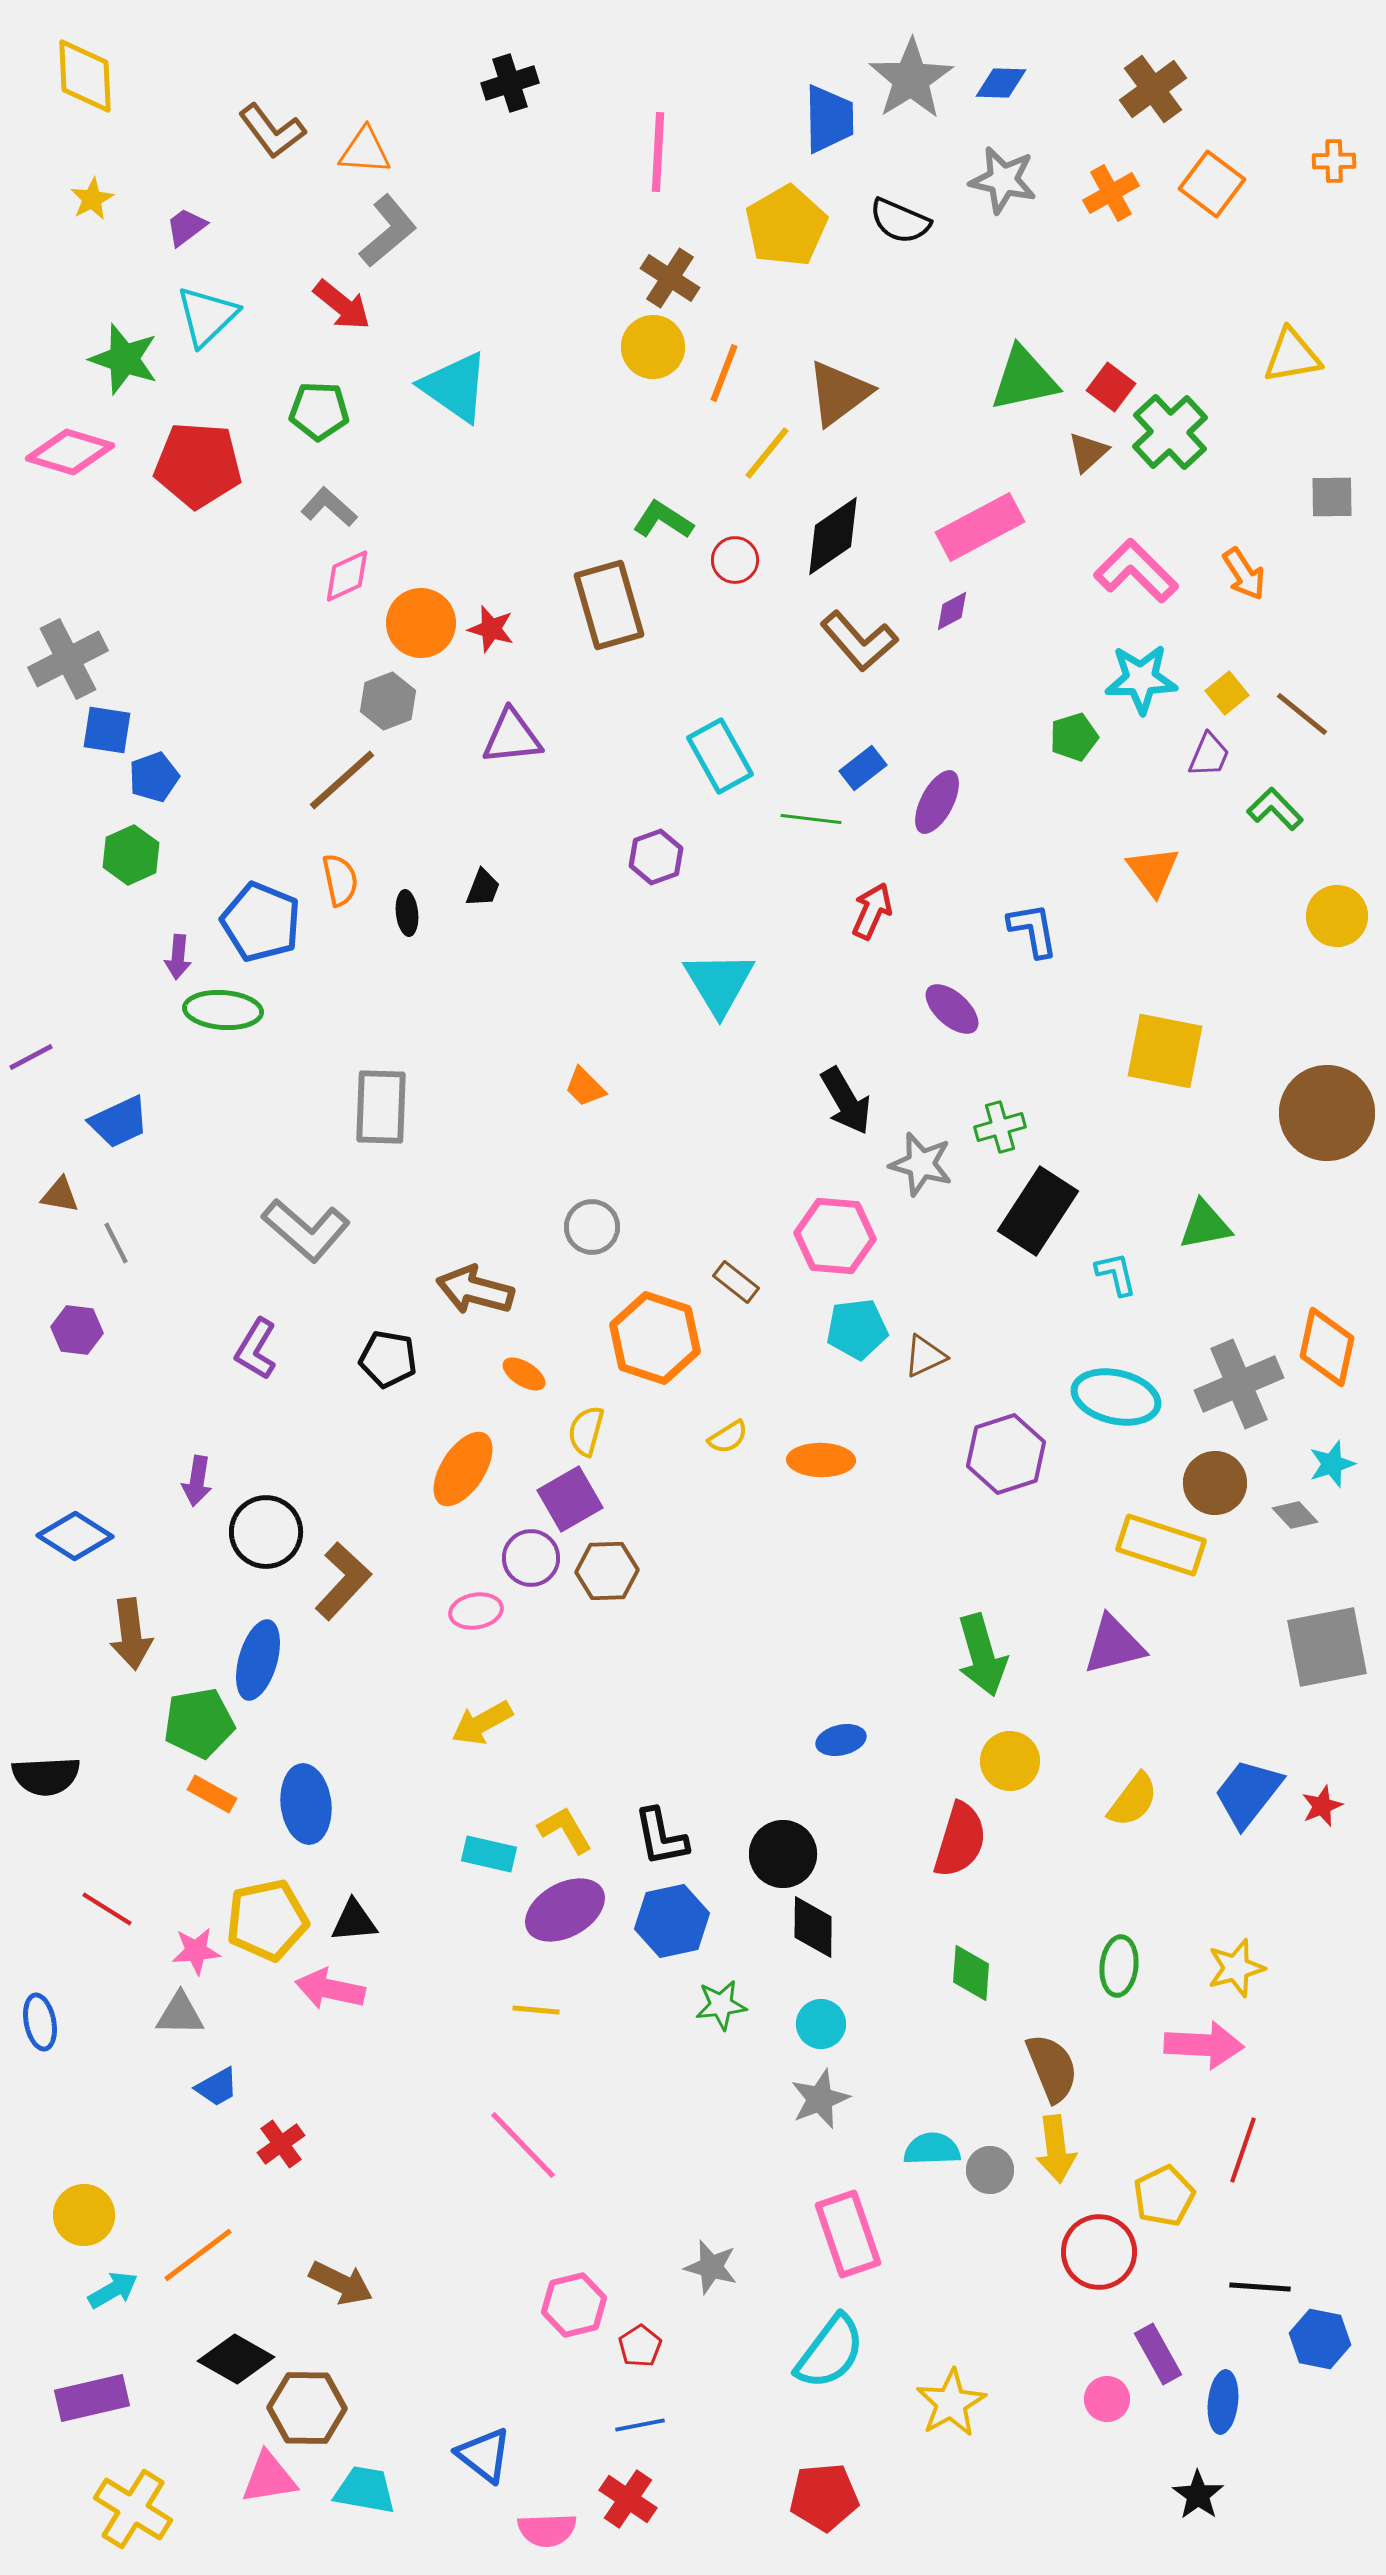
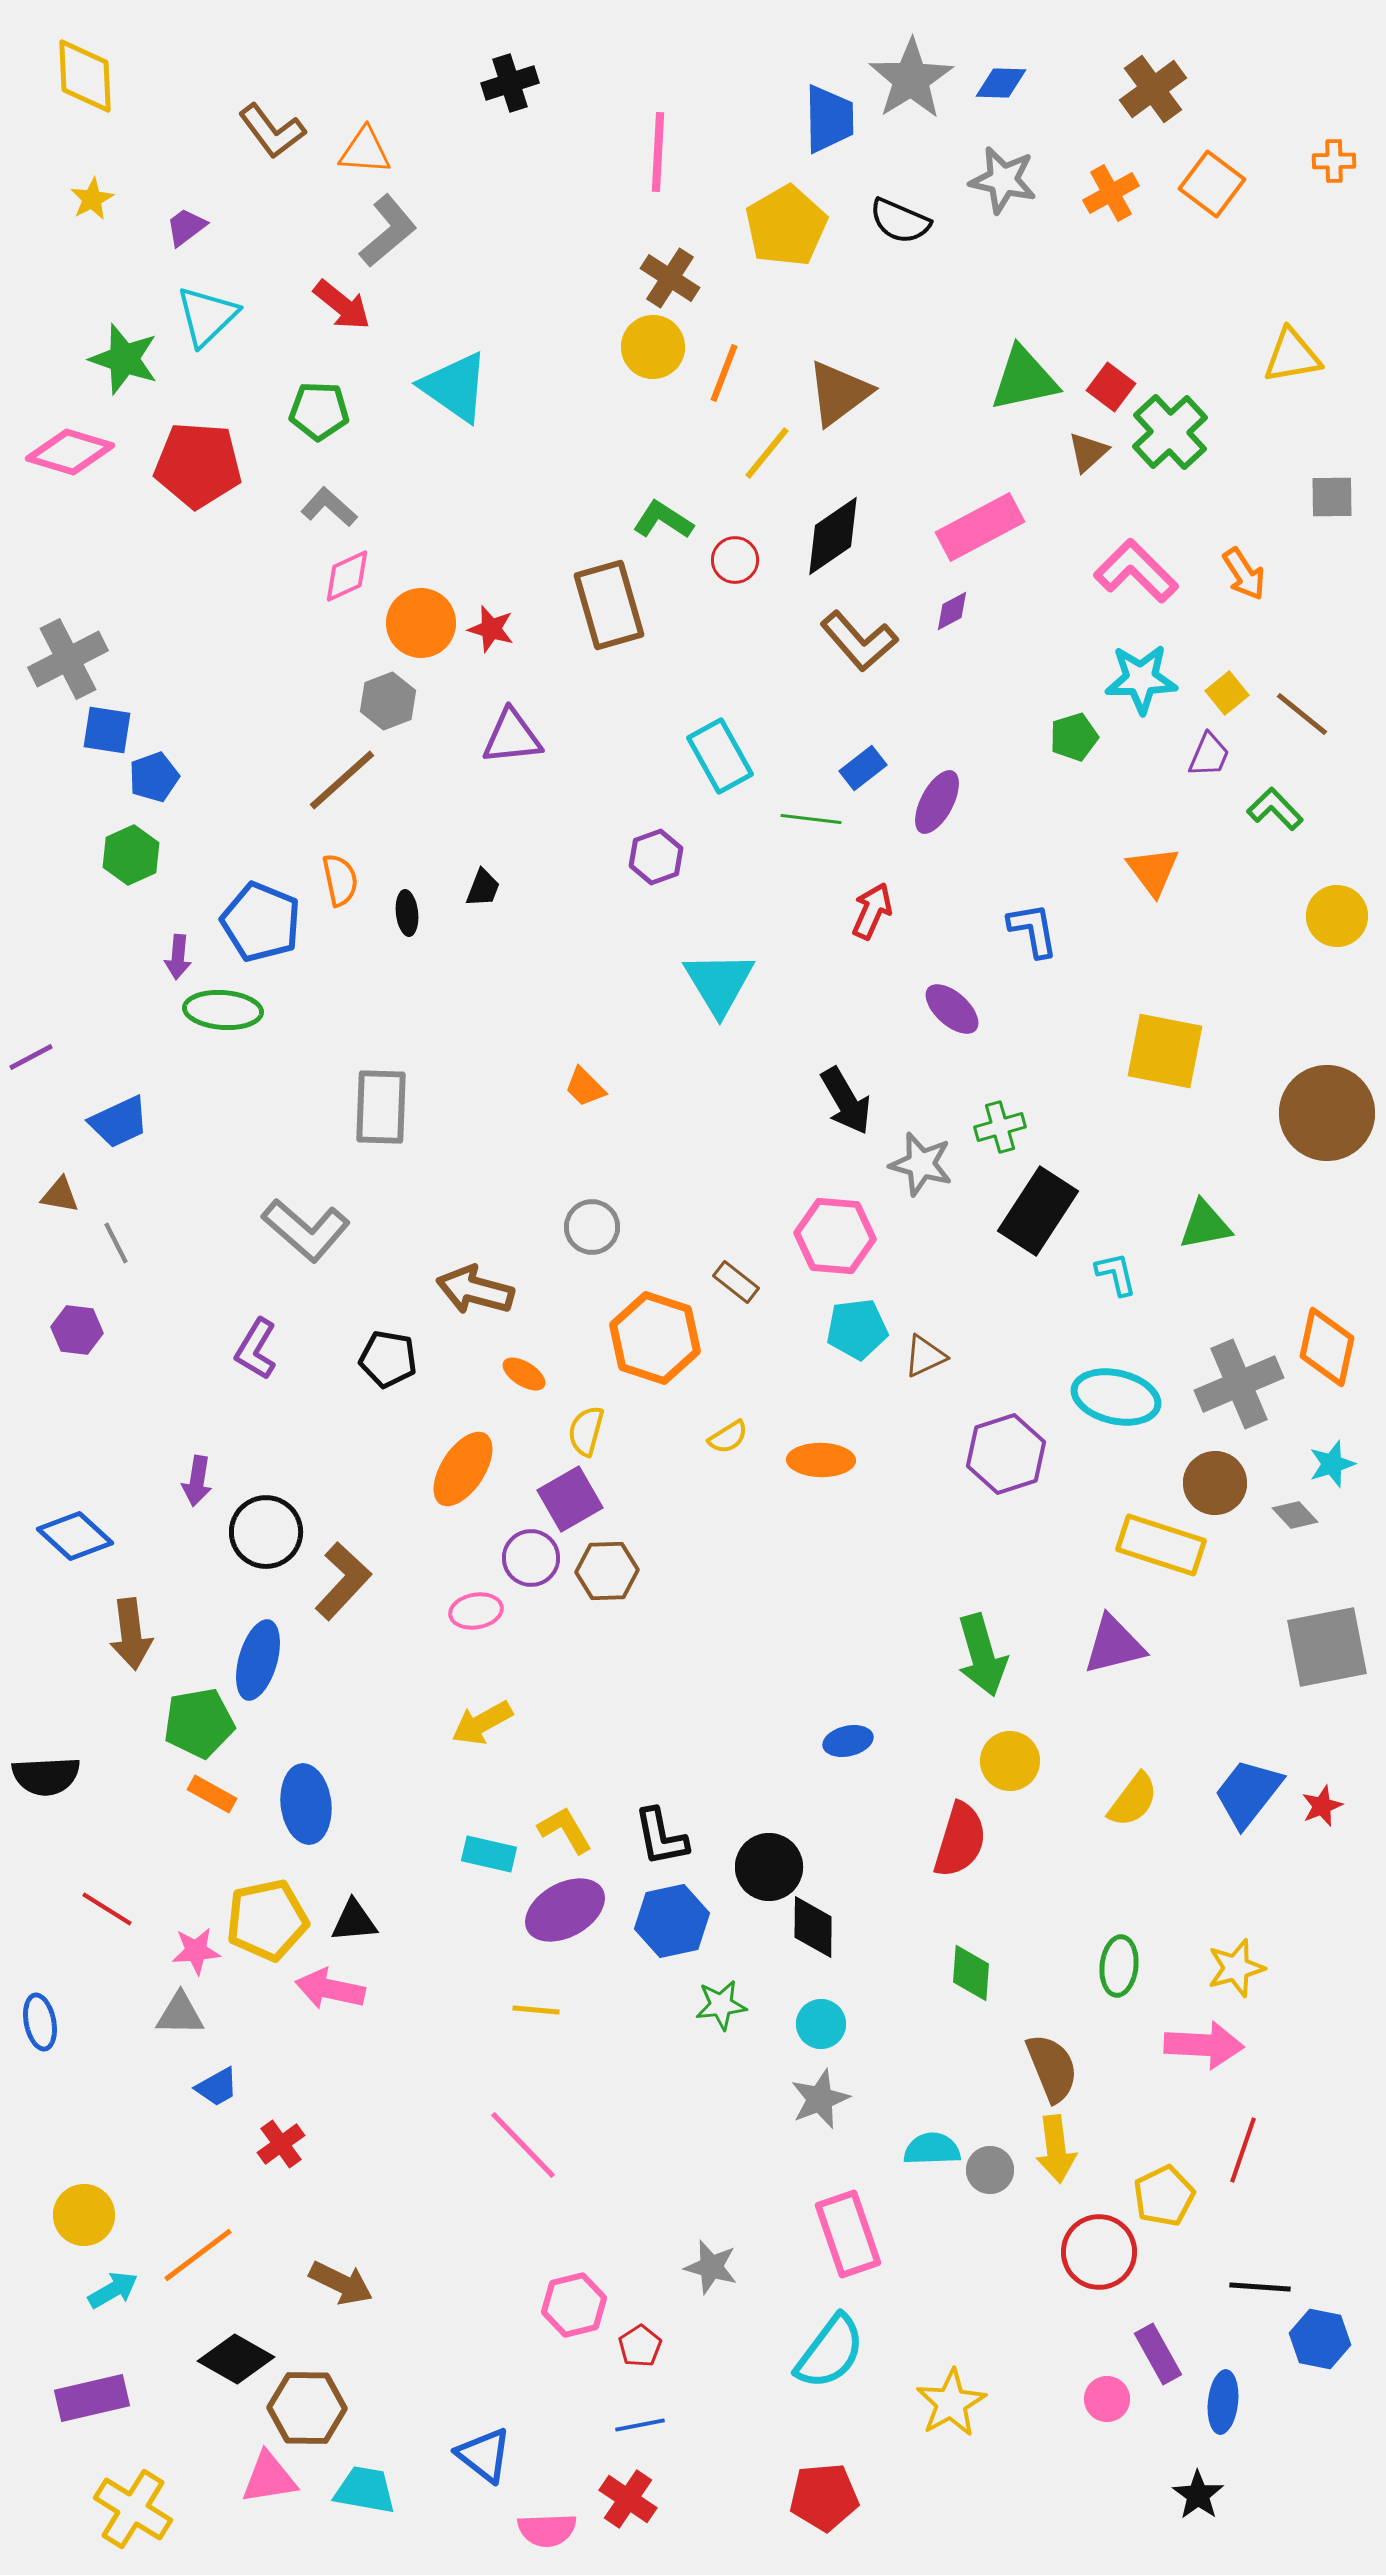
blue diamond at (75, 1536): rotated 10 degrees clockwise
blue ellipse at (841, 1740): moved 7 px right, 1 px down
black circle at (783, 1854): moved 14 px left, 13 px down
